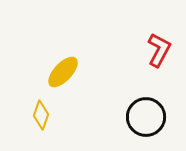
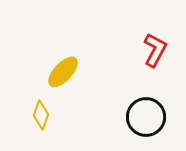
red L-shape: moved 4 px left
